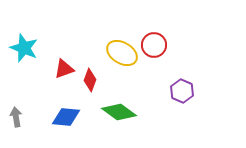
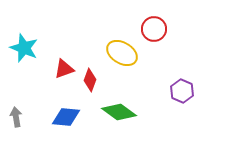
red circle: moved 16 px up
